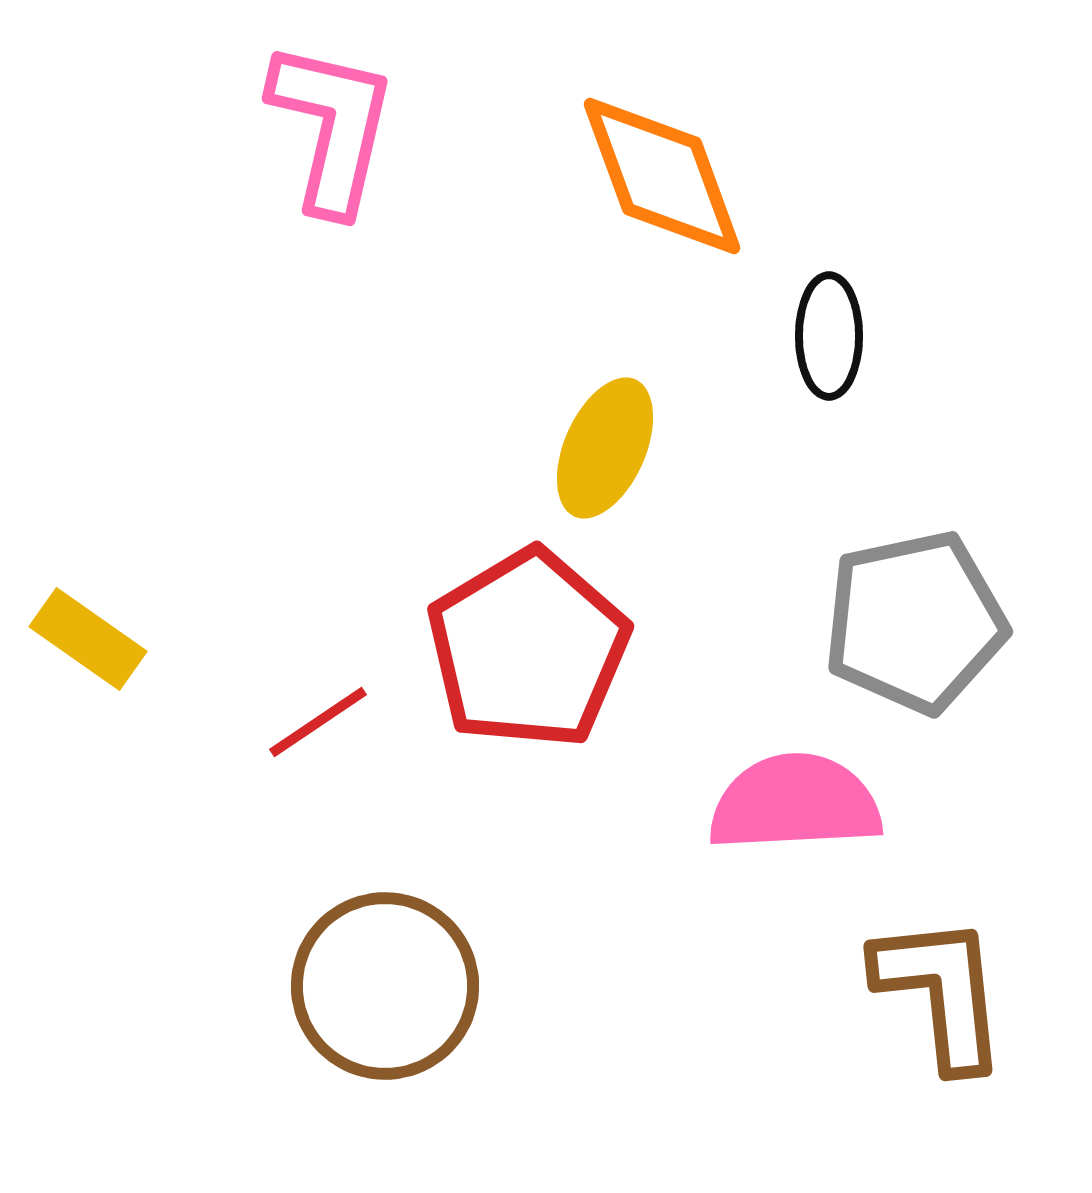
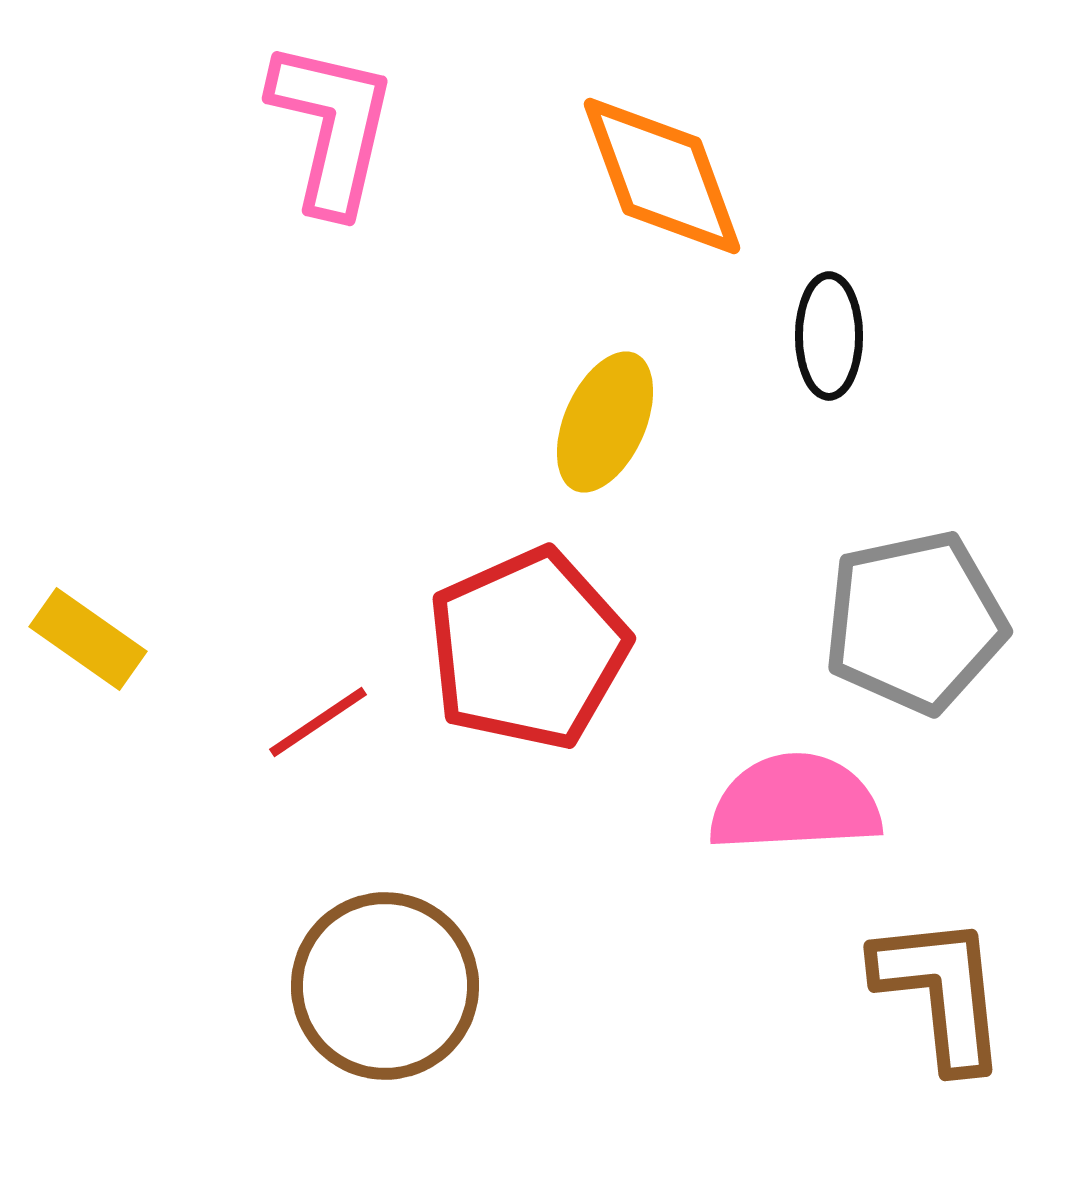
yellow ellipse: moved 26 px up
red pentagon: rotated 7 degrees clockwise
